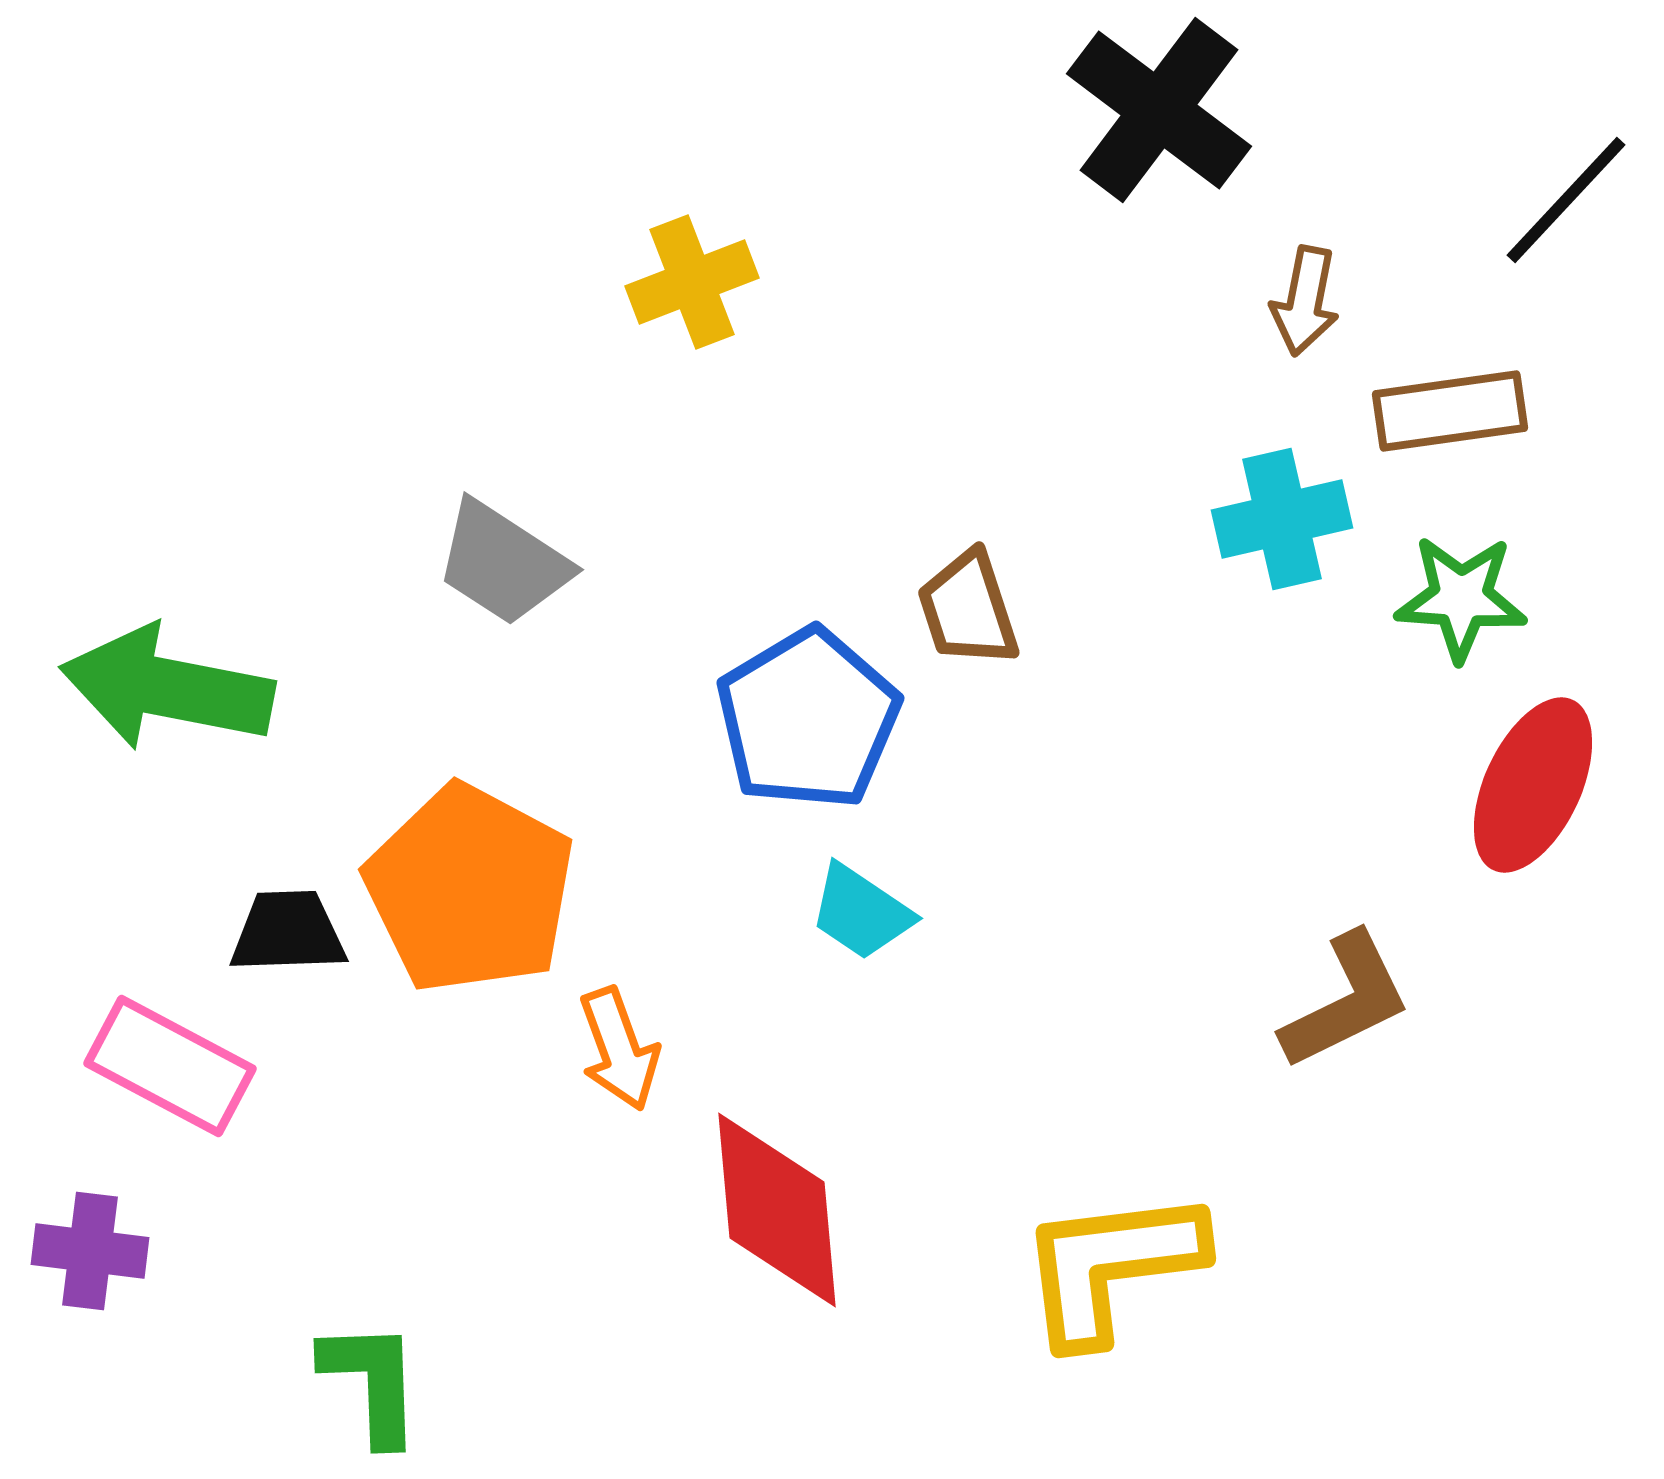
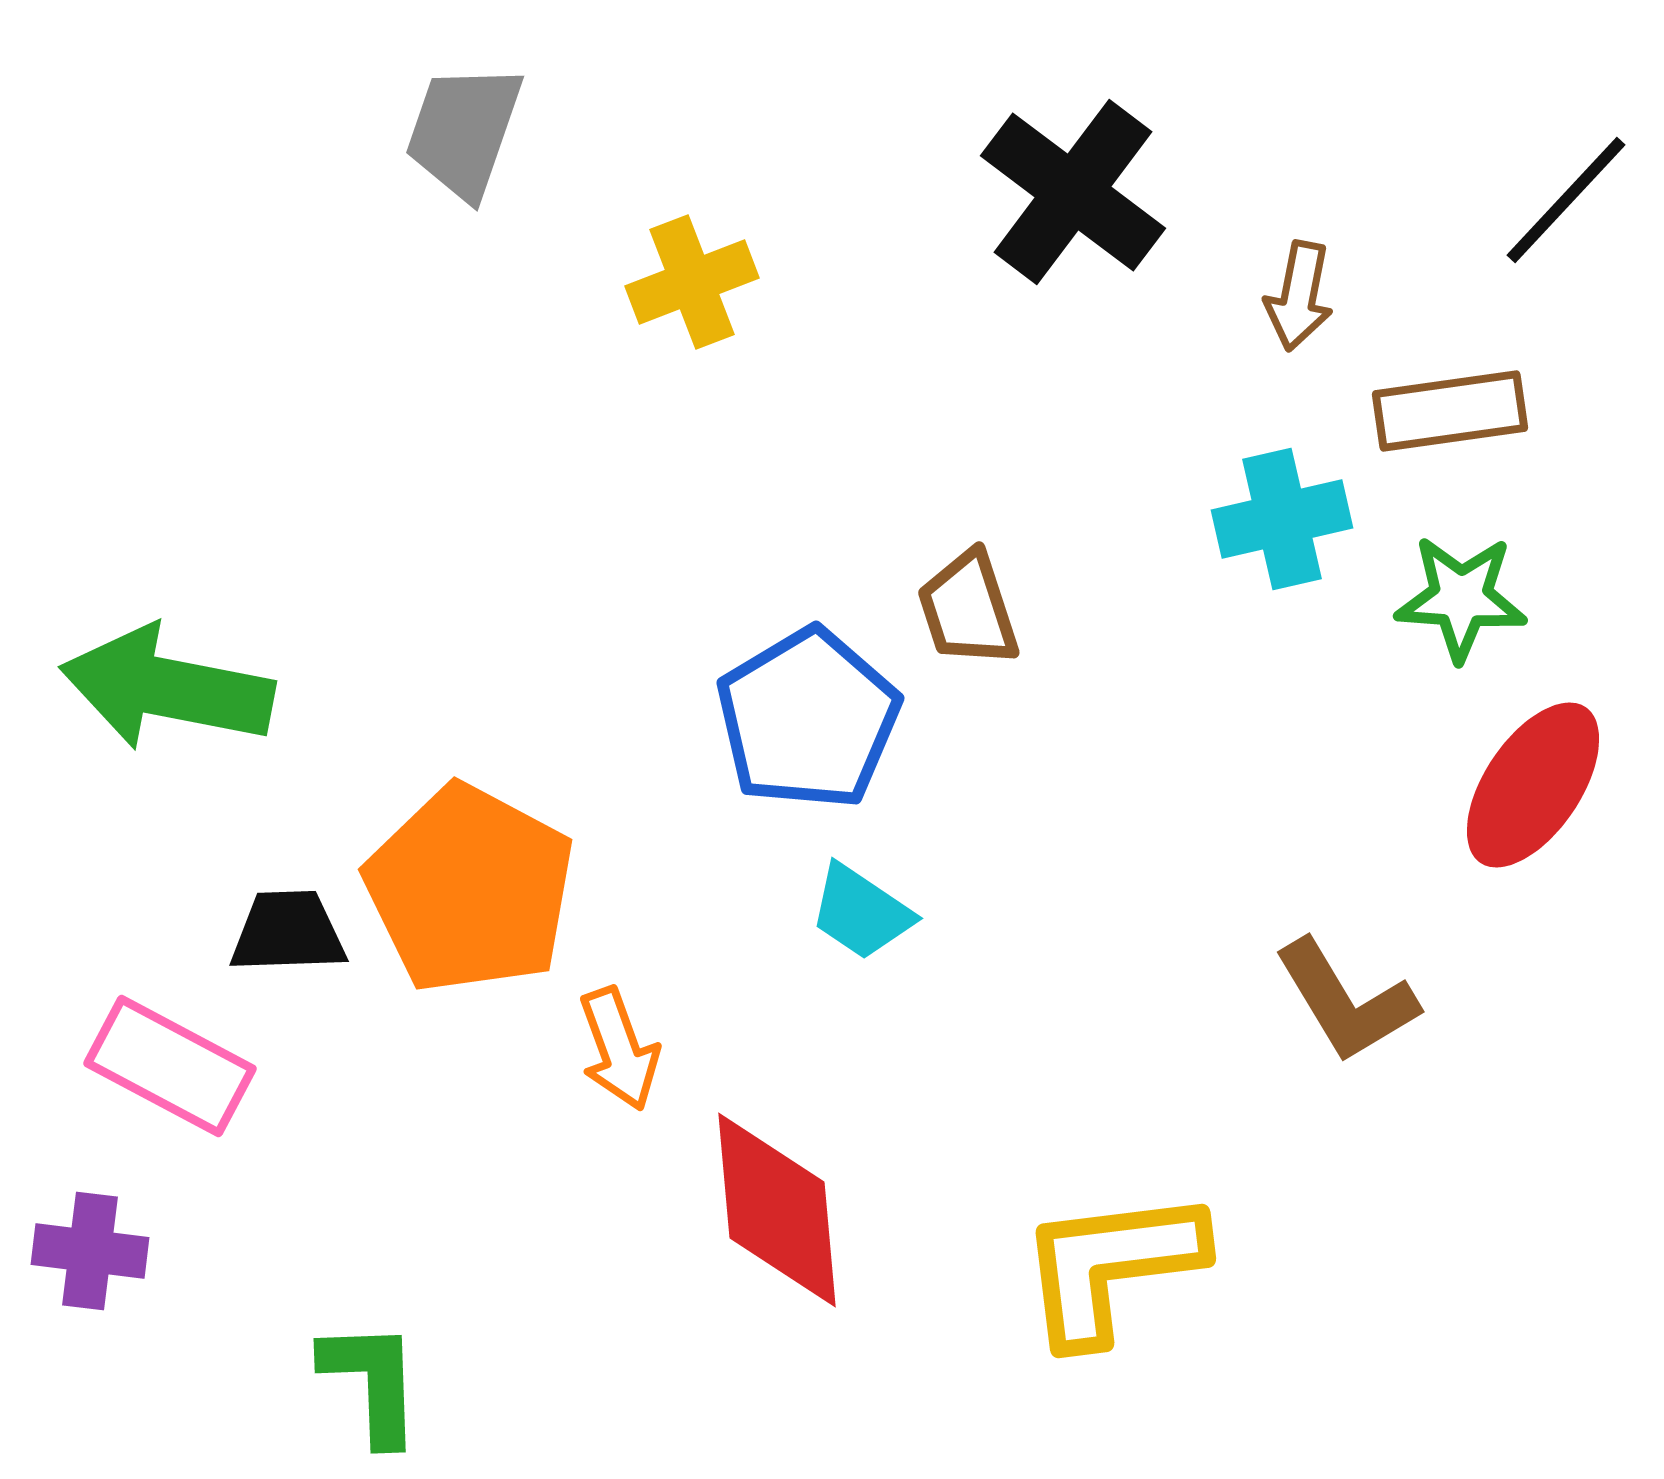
black cross: moved 86 px left, 82 px down
brown arrow: moved 6 px left, 5 px up
gray trapezoid: moved 39 px left, 432 px up; rotated 76 degrees clockwise
red ellipse: rotated 9 degrees clockwise
brown L-shape: rotated 85 degrees clockwise
